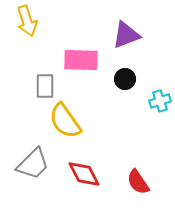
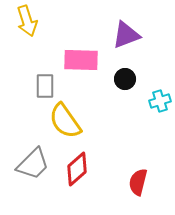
red diamond: moved 7 px left, 5 px up; rotated 76 degrees clockwise
red semicircle: rotated 48 degrees clockwise
